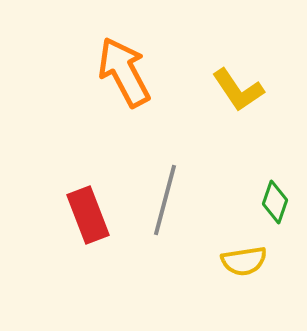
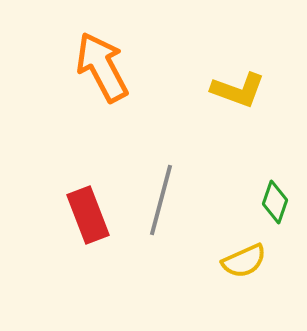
orange arrow: moved 22 px left, 5 px up
yellow L-shape: rotated 36 degrees counterclockwise
gray line: moved 4 px left
yellow semicircle: rotated 15 degrees counterclockwise
